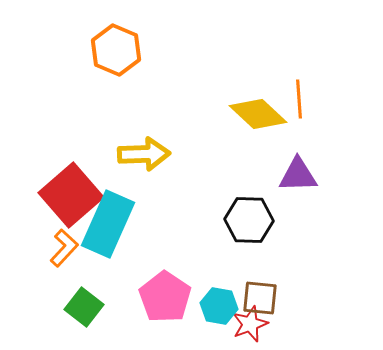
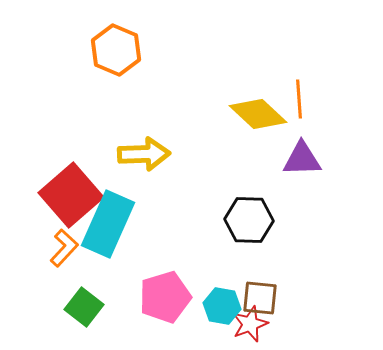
purple triangle: moved 4 px right, 16 px up
pink pentagon: rotated 21 degrees clockwise
cyan hexagon: moved 3 px right
